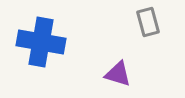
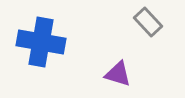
gray rectangle: rotated 28 degrees counterclockwise
